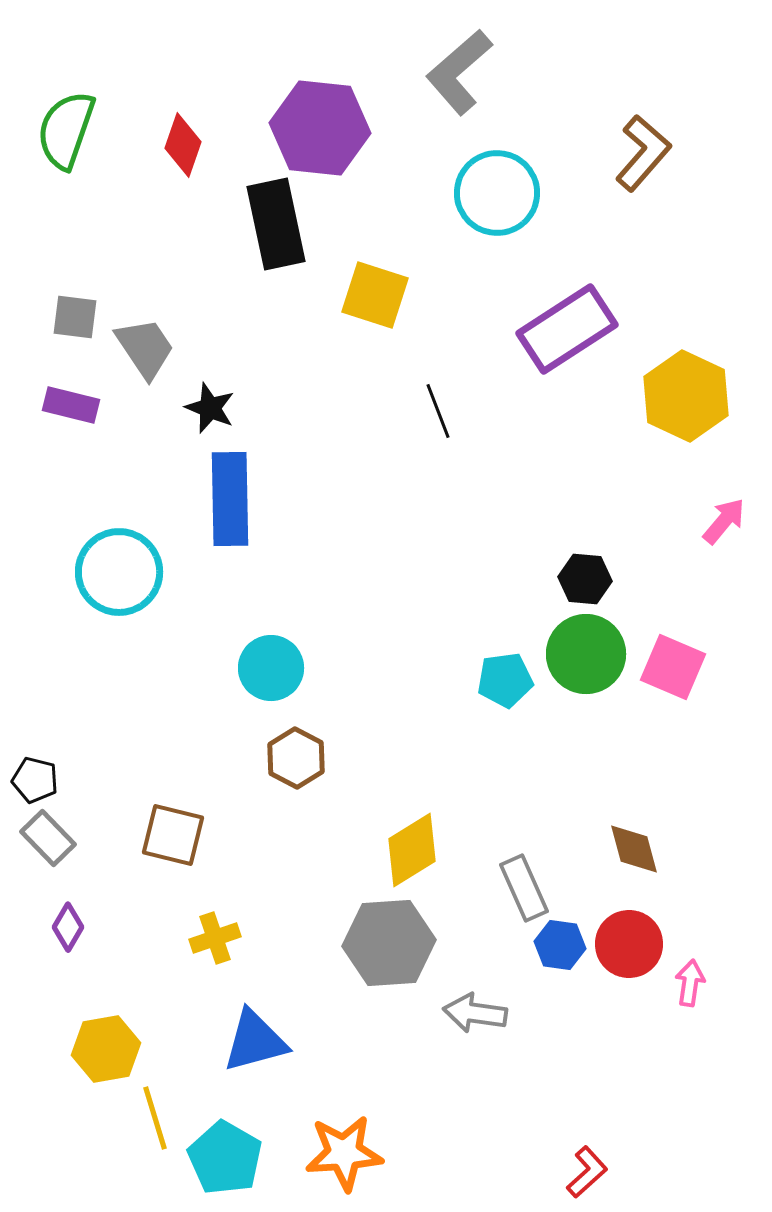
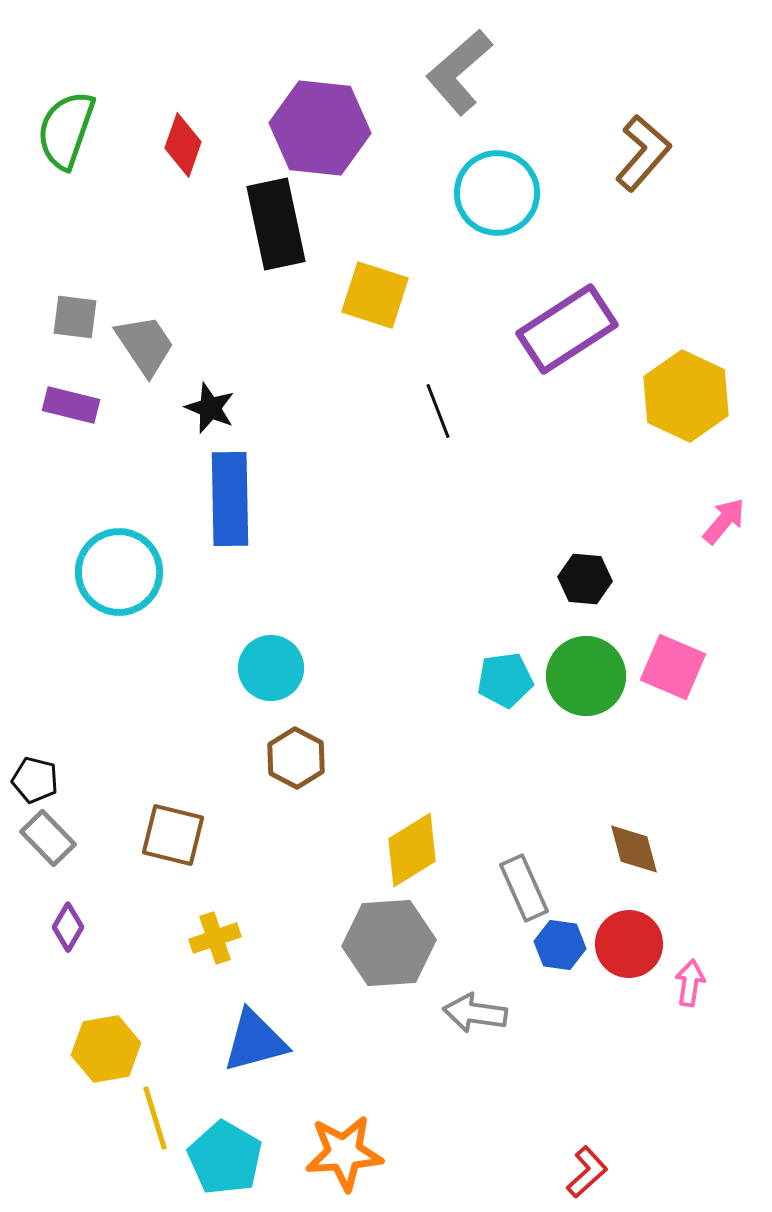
gray trapezoid at (145, 348): moved 3 px up
green circle at (586, 654): moved 22 px down
